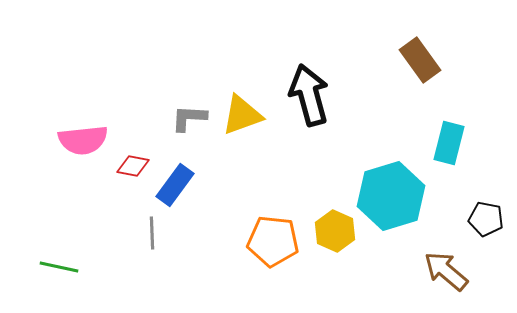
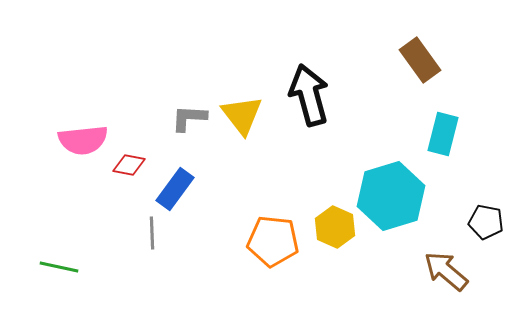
yellow triangle: rotated 48 degrees counterclockwise
cyan rectangle: moved 6 px left, 9 px up
red diamond: moved 4 px left, 1 px up
blue rectangle: moved 4 px down
black pentagon: moved 3 px down
yellow hexagon: moved 4 px up
